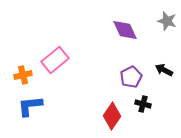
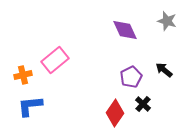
black arrow: rotated 12 degrees clockwise
black cross: rotated 28 degrees clockwise
red diamond: moved 3 px right, 3 px up
